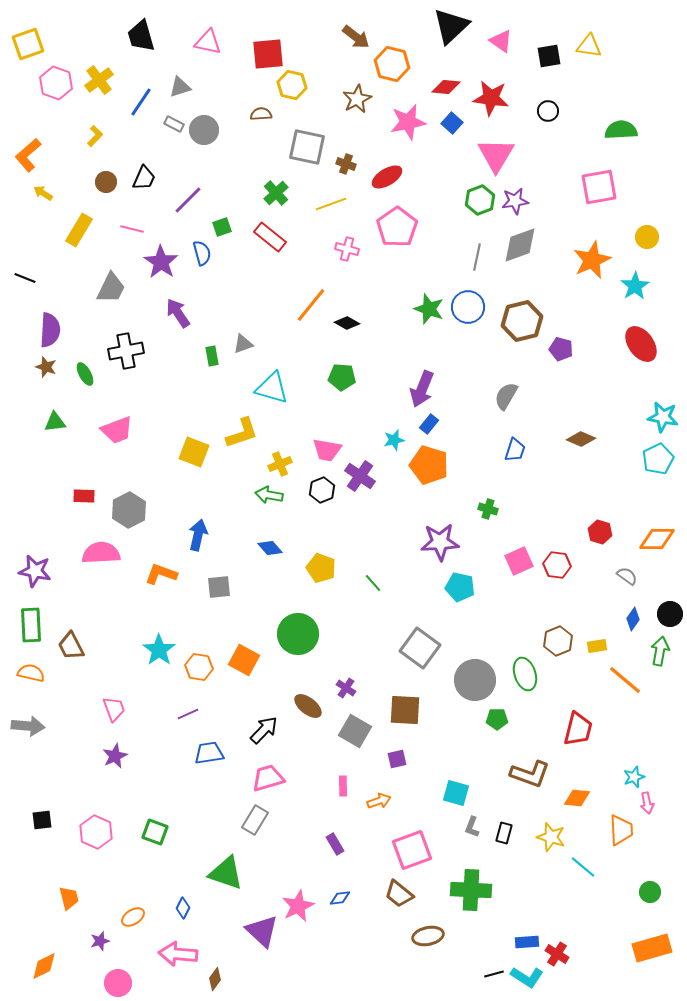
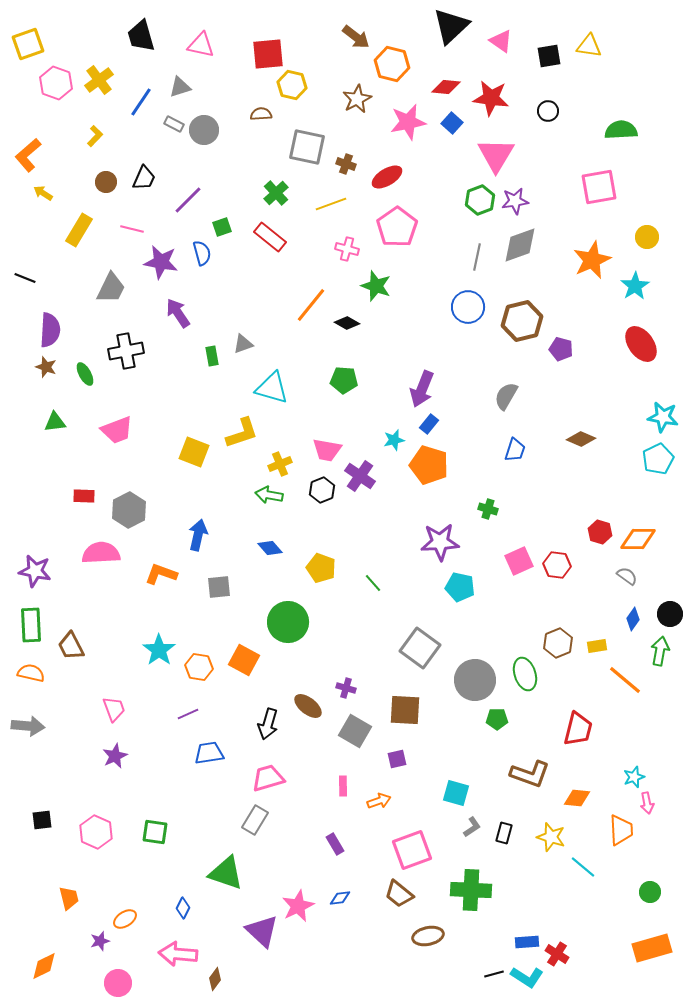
pink triangle at (208, 42): moved 7 px left, 3 px down
purple star at (161, 262): rotated 24 degrees counterclockwise
green star at (429, 309): moved 53 px left, 23 px up
green pentagon at (342, 377): moved 2 px right, 3 px down
orange diamond at (657, 539): moved 19 px left
green circle at (298, 634): moved 10 px left, 12 px up
brown hexagon at (558, 641): moved 2 px down
purple cross at (346, 688): rotated 18 degrees counterclockwise
black arrow at (264, 730): moved 4 px right, 6 px up; rotated 152 degrees clockwise
gray L-shape at (472, 827): rotated 145 degrees counterclockwise
green square at (155, 832): rotated 12 degrees counterclockwise
orange ellipse at (133, 917): moved 8 px left, 2 px down
